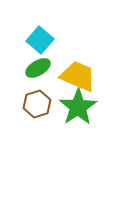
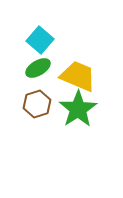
green star: moved 2 px down
